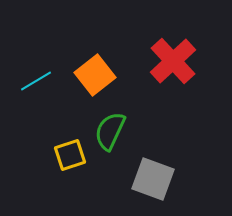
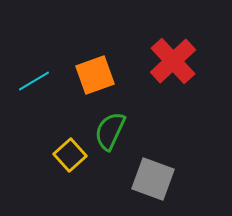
orange square: rotated 18 degrees clockwise
cyan line: moved 2 px left
yellow square: rotated 24 degrees counterclockwise
